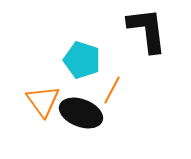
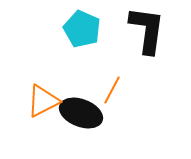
black L-shape: rotated 15 degrees clockwise
cyan pentagon: moved 31 px up; rotated 6 degrees clockwise
orange triangle: rotated 39 degrees clockwise
